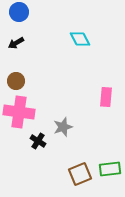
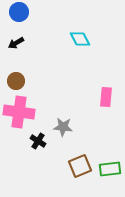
gray star: rotated 24 degrees clockwise
brown square: moved 8 px up
